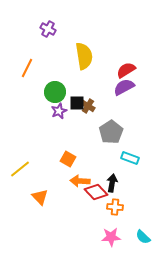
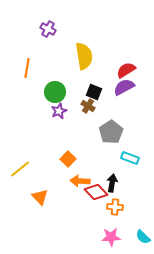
orange line: rotated 18 degrees counterclockwise
black square: moved 17 px right, 11 px up; rotated 21 degrees clockwise
orange square: rotated 14 degrees clockwise
